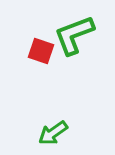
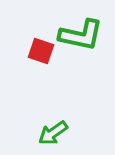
green L-shape: moved 7 px right; rotated 147 degrees counterclockwise
